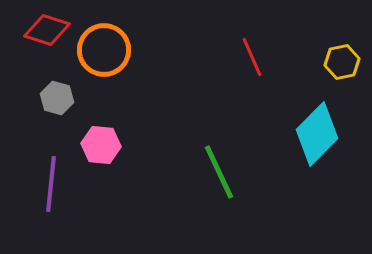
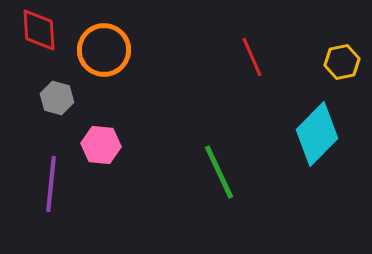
red diamond: moved 8 px left; rotated 69 degrees clockwise
